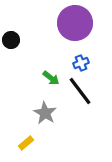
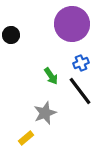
purple circle: moved 3 px left, 1 px down
black circle: moved 5 px up
green arrow: moved 2 px up; rotated 18 degrees clockwise
gray star: rotated 20 degrees clockwise
yellow rectangle: moved 5 px up
